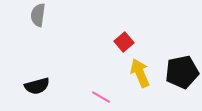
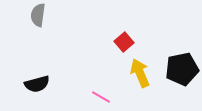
black pentagon: moved 3 px up
black semicircle: moved 2 px up
